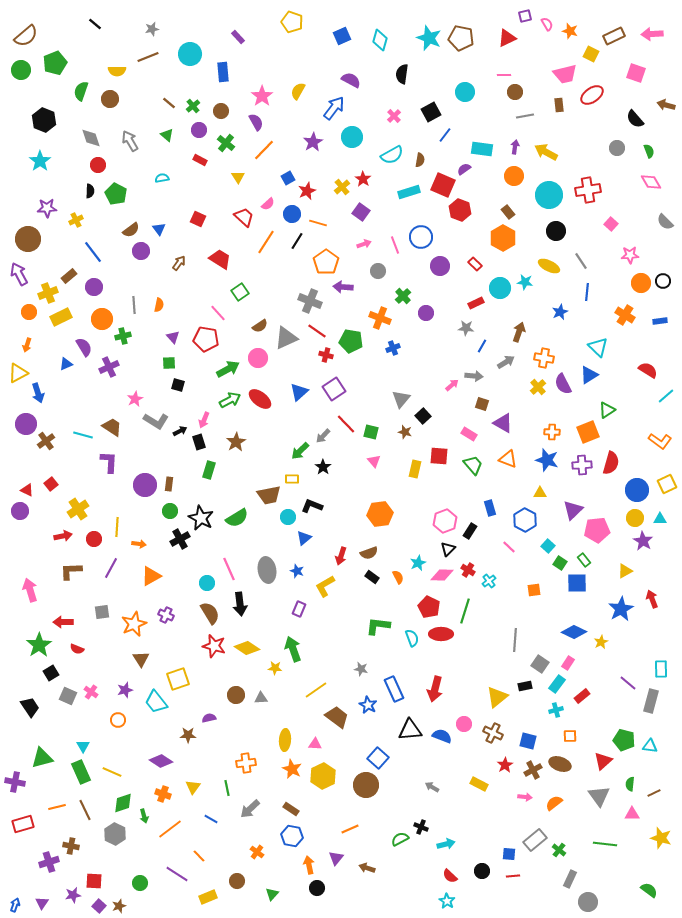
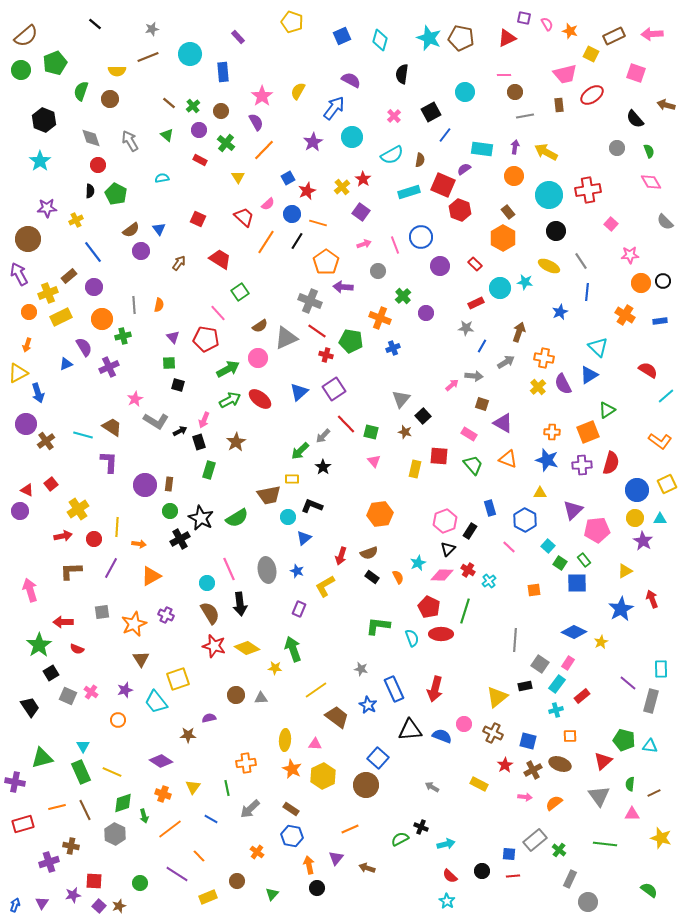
purple square at (525, 16): moved 1 px left, 2 px down; rotated 24 degrees clockwise
